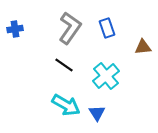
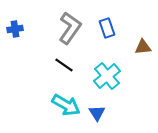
cyan cross: moved 1 px right
